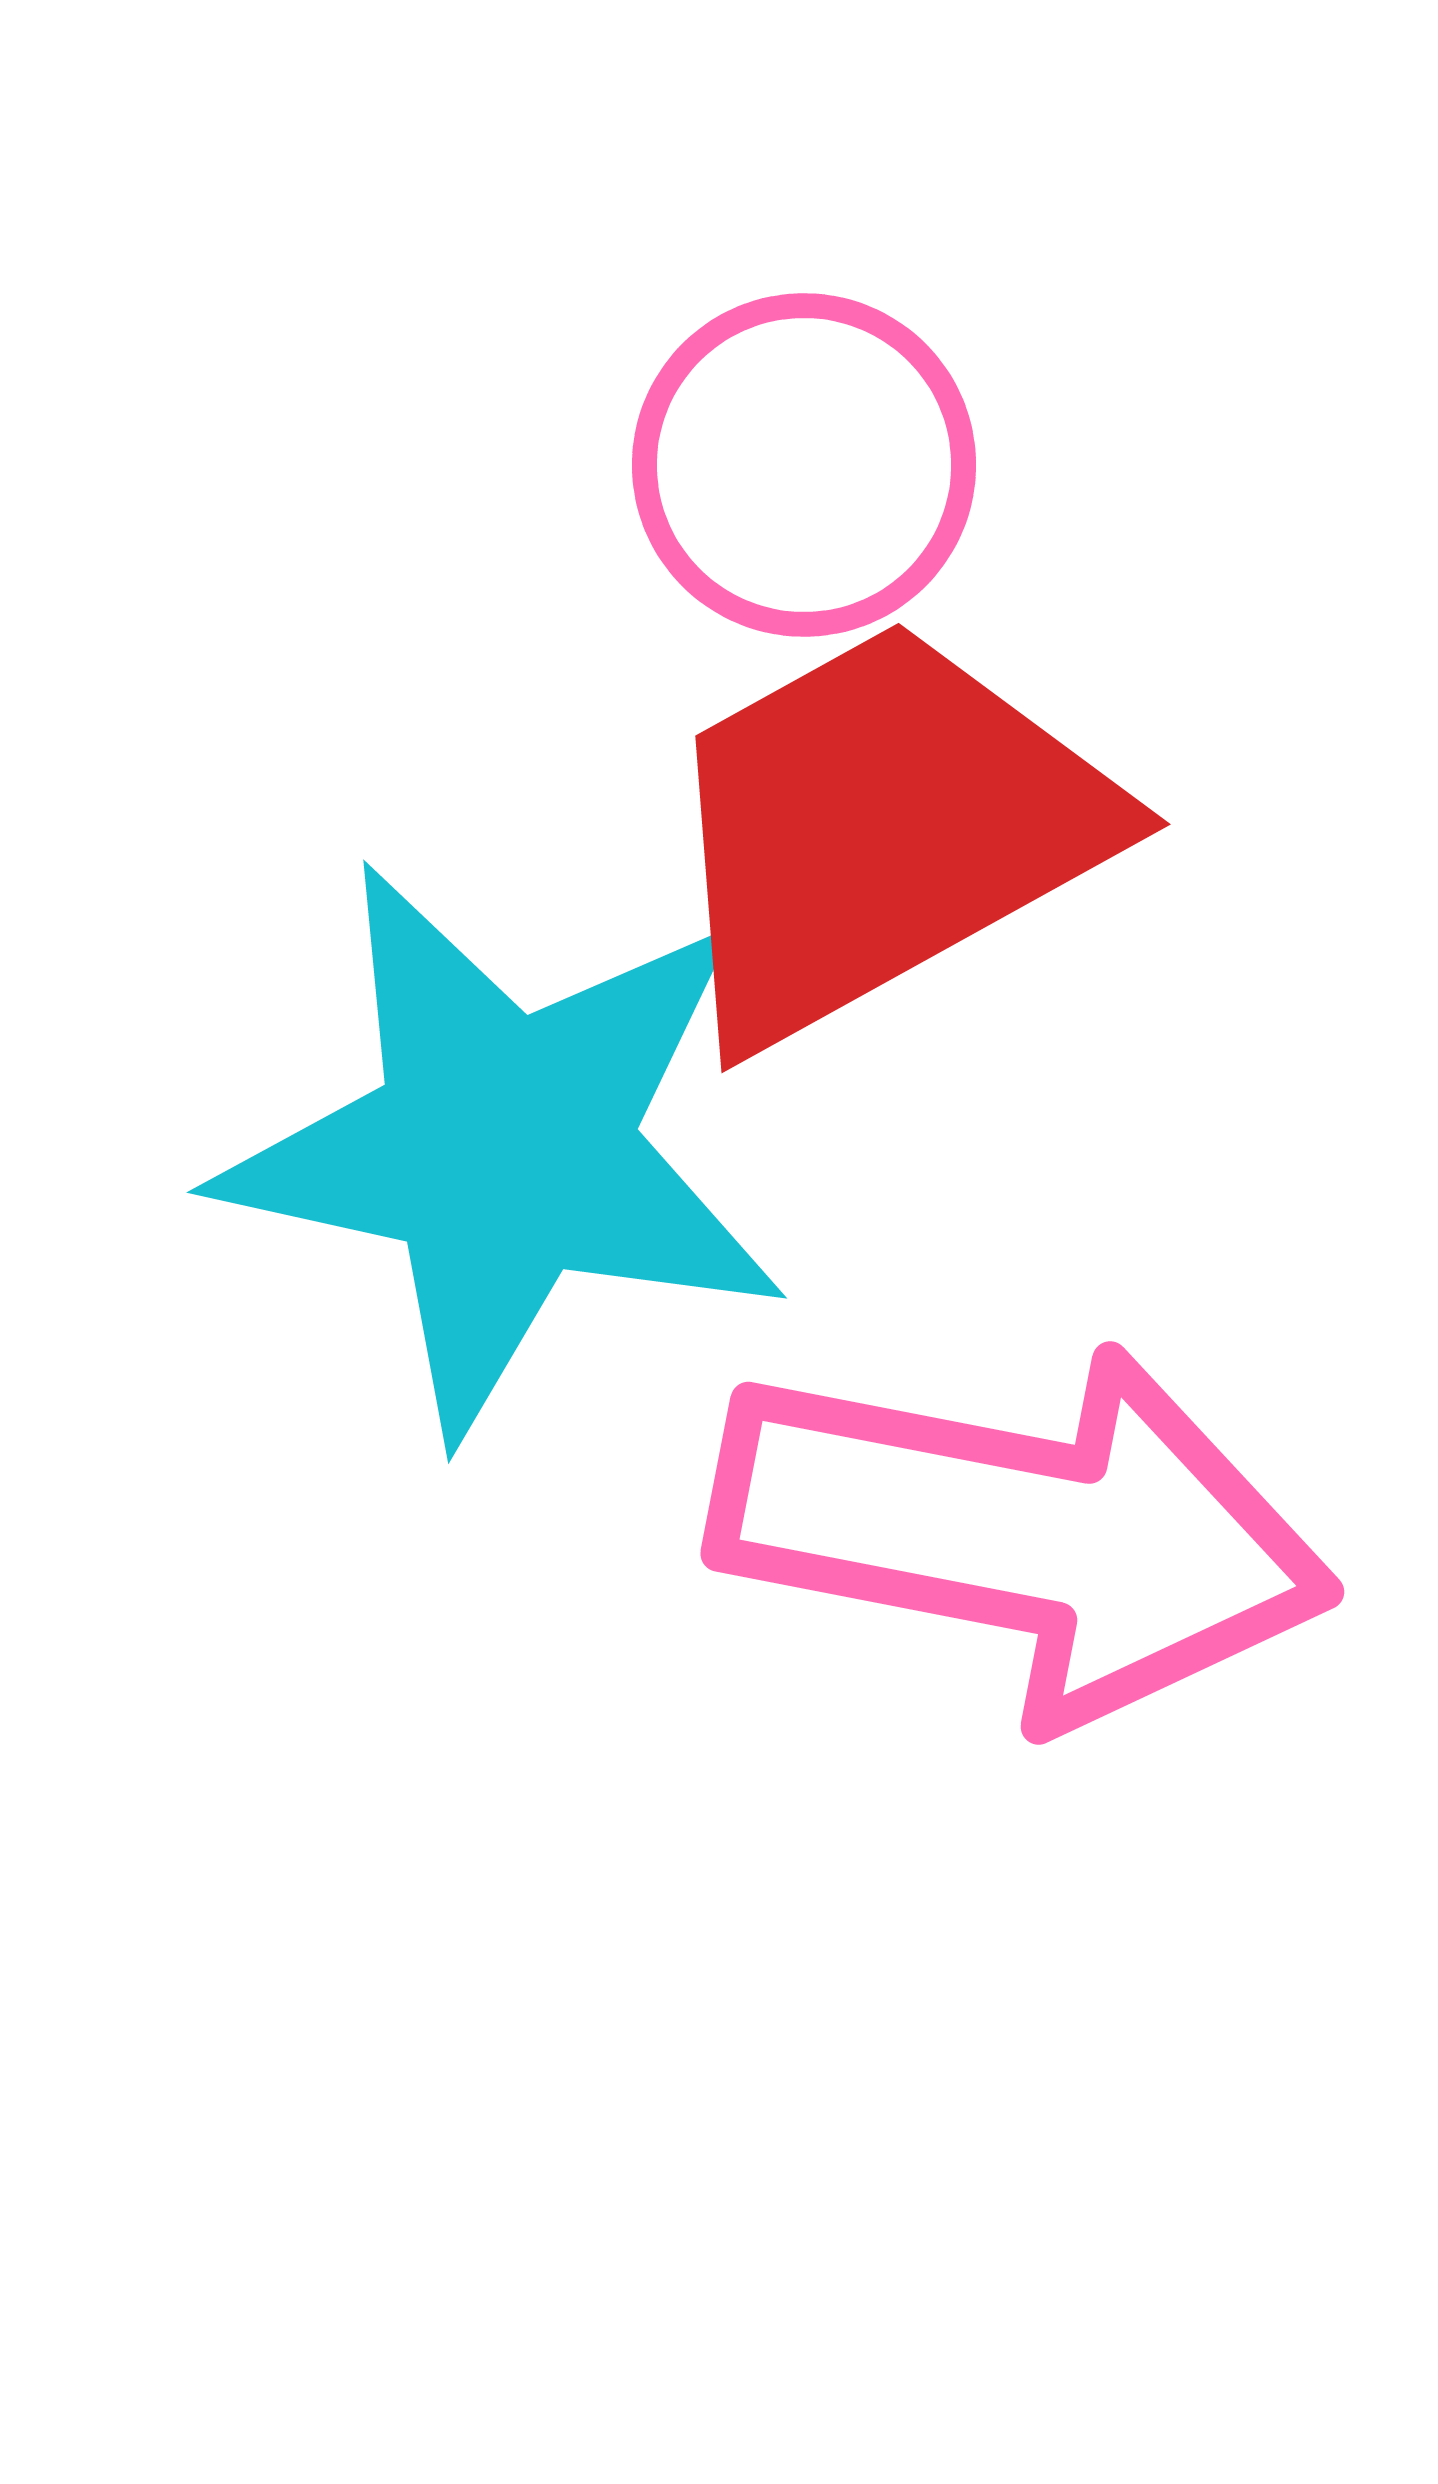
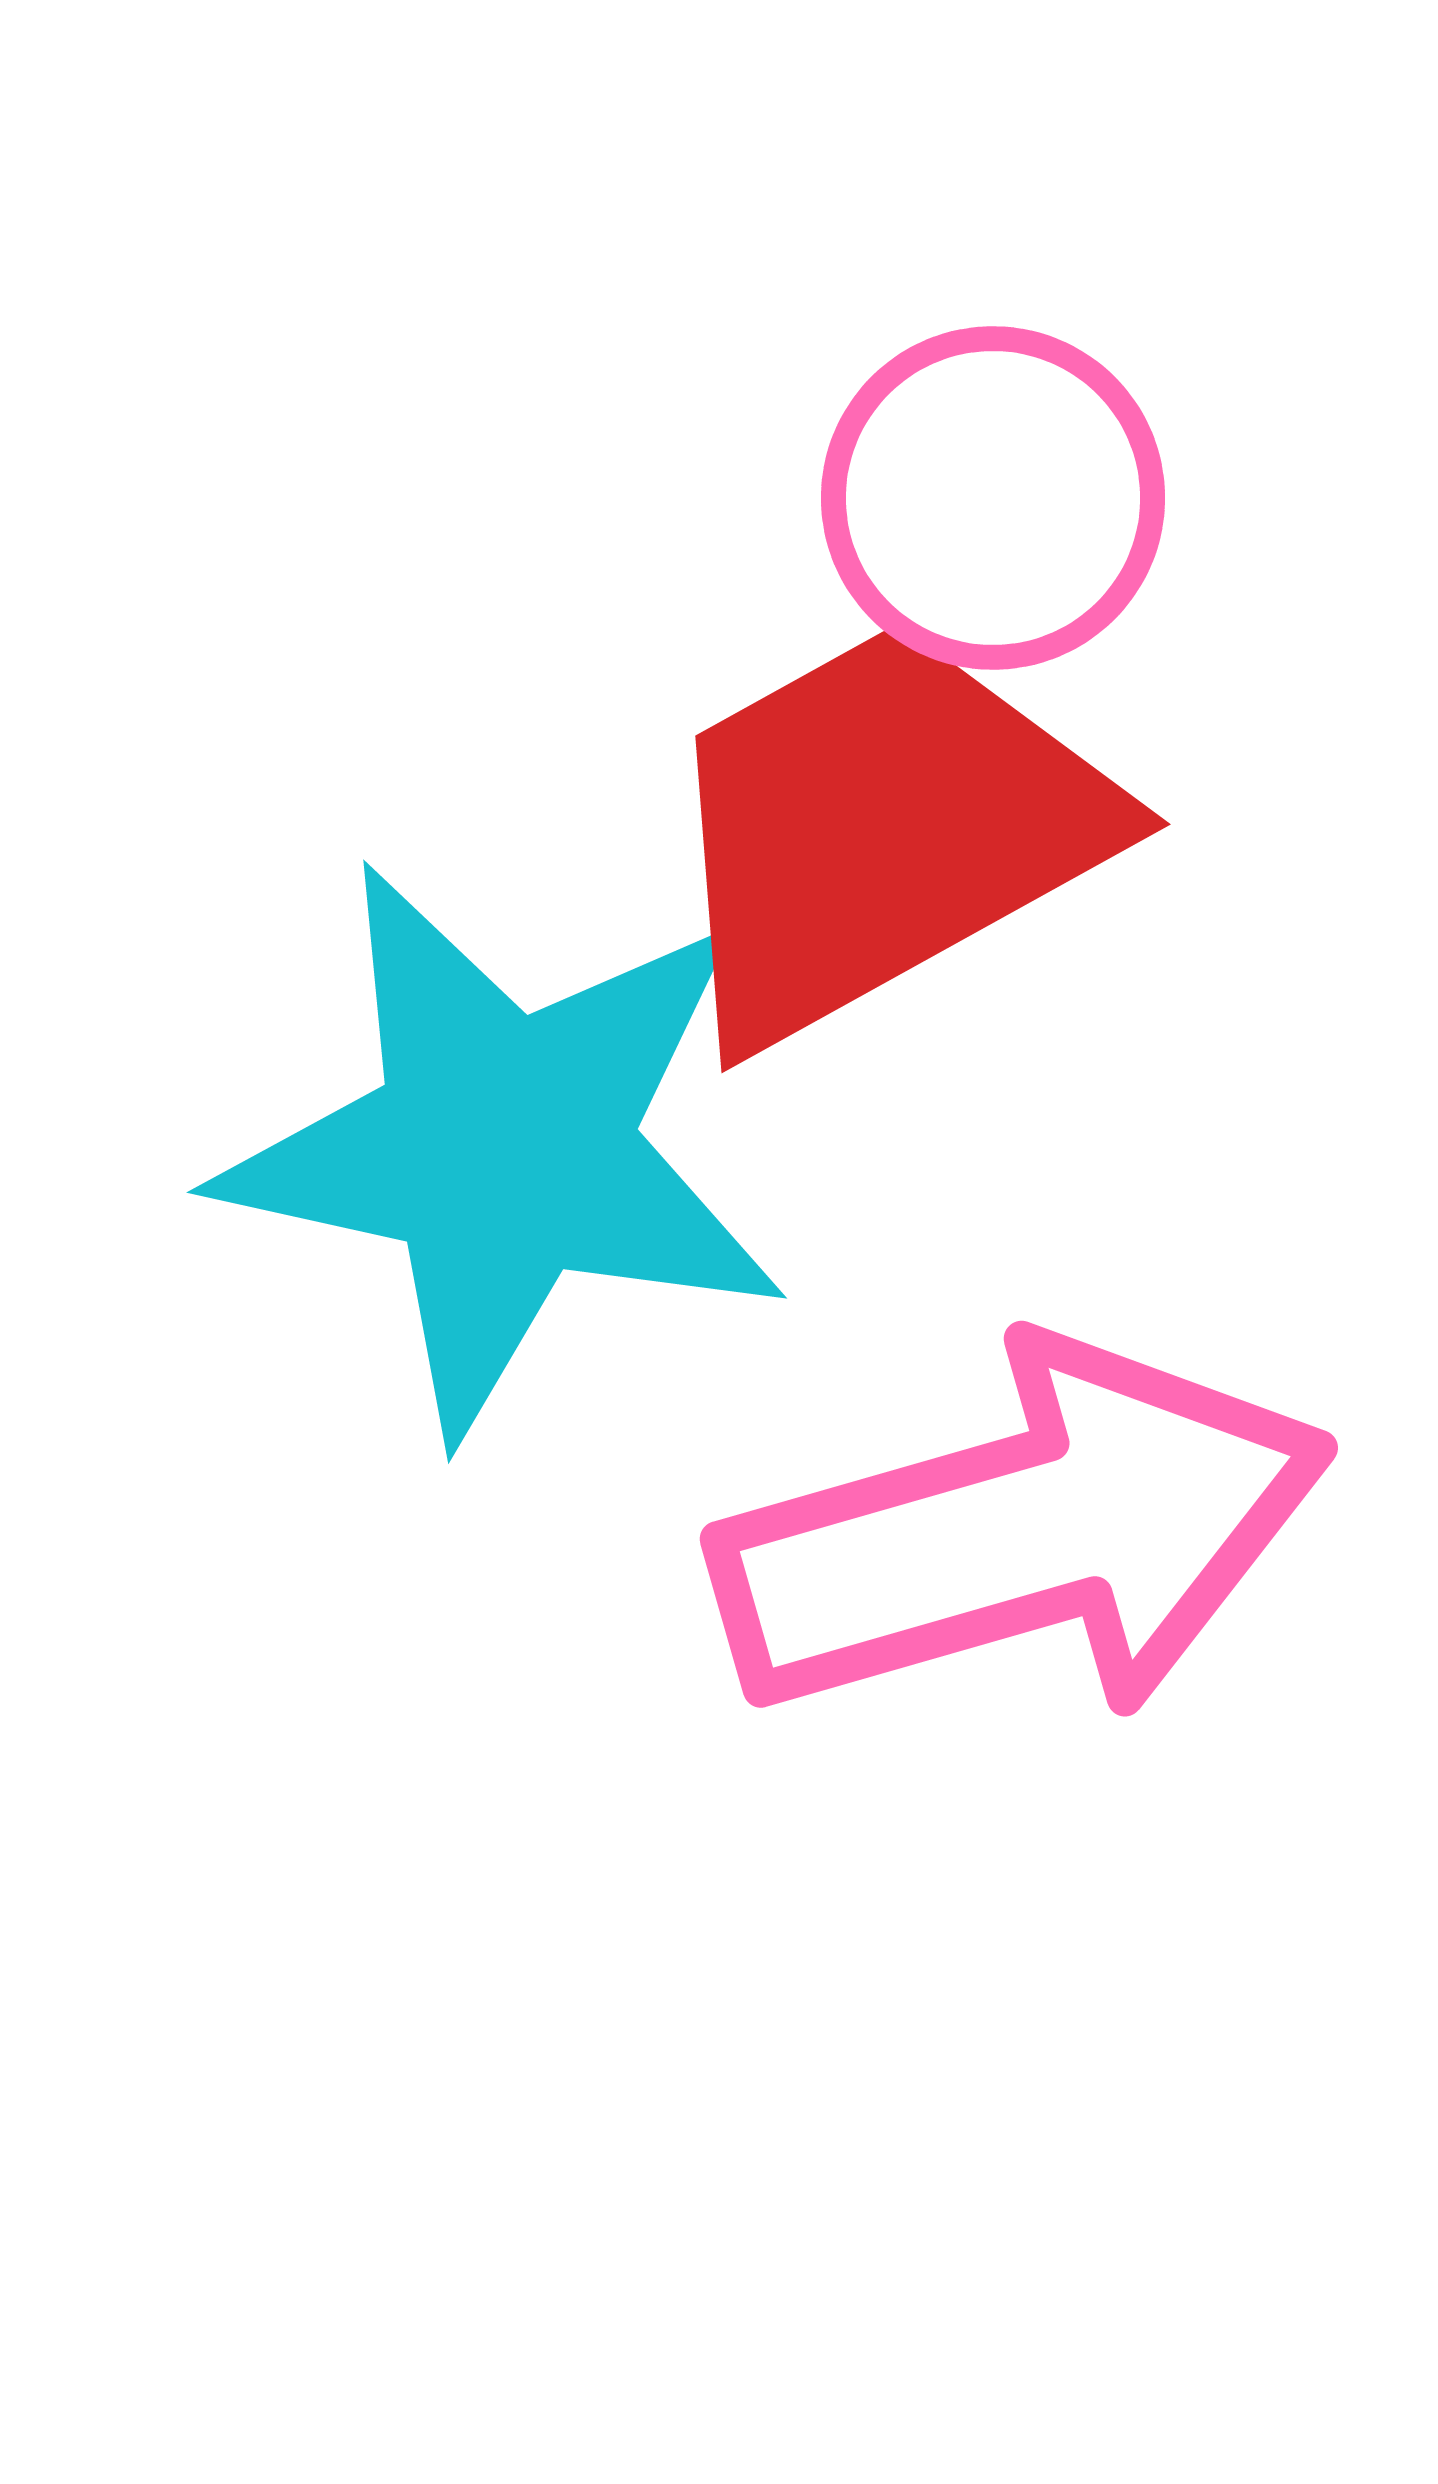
pink circle: moved 189 px right, 33 px down
pink arrow: rotated 27 degrees counterclockwise
